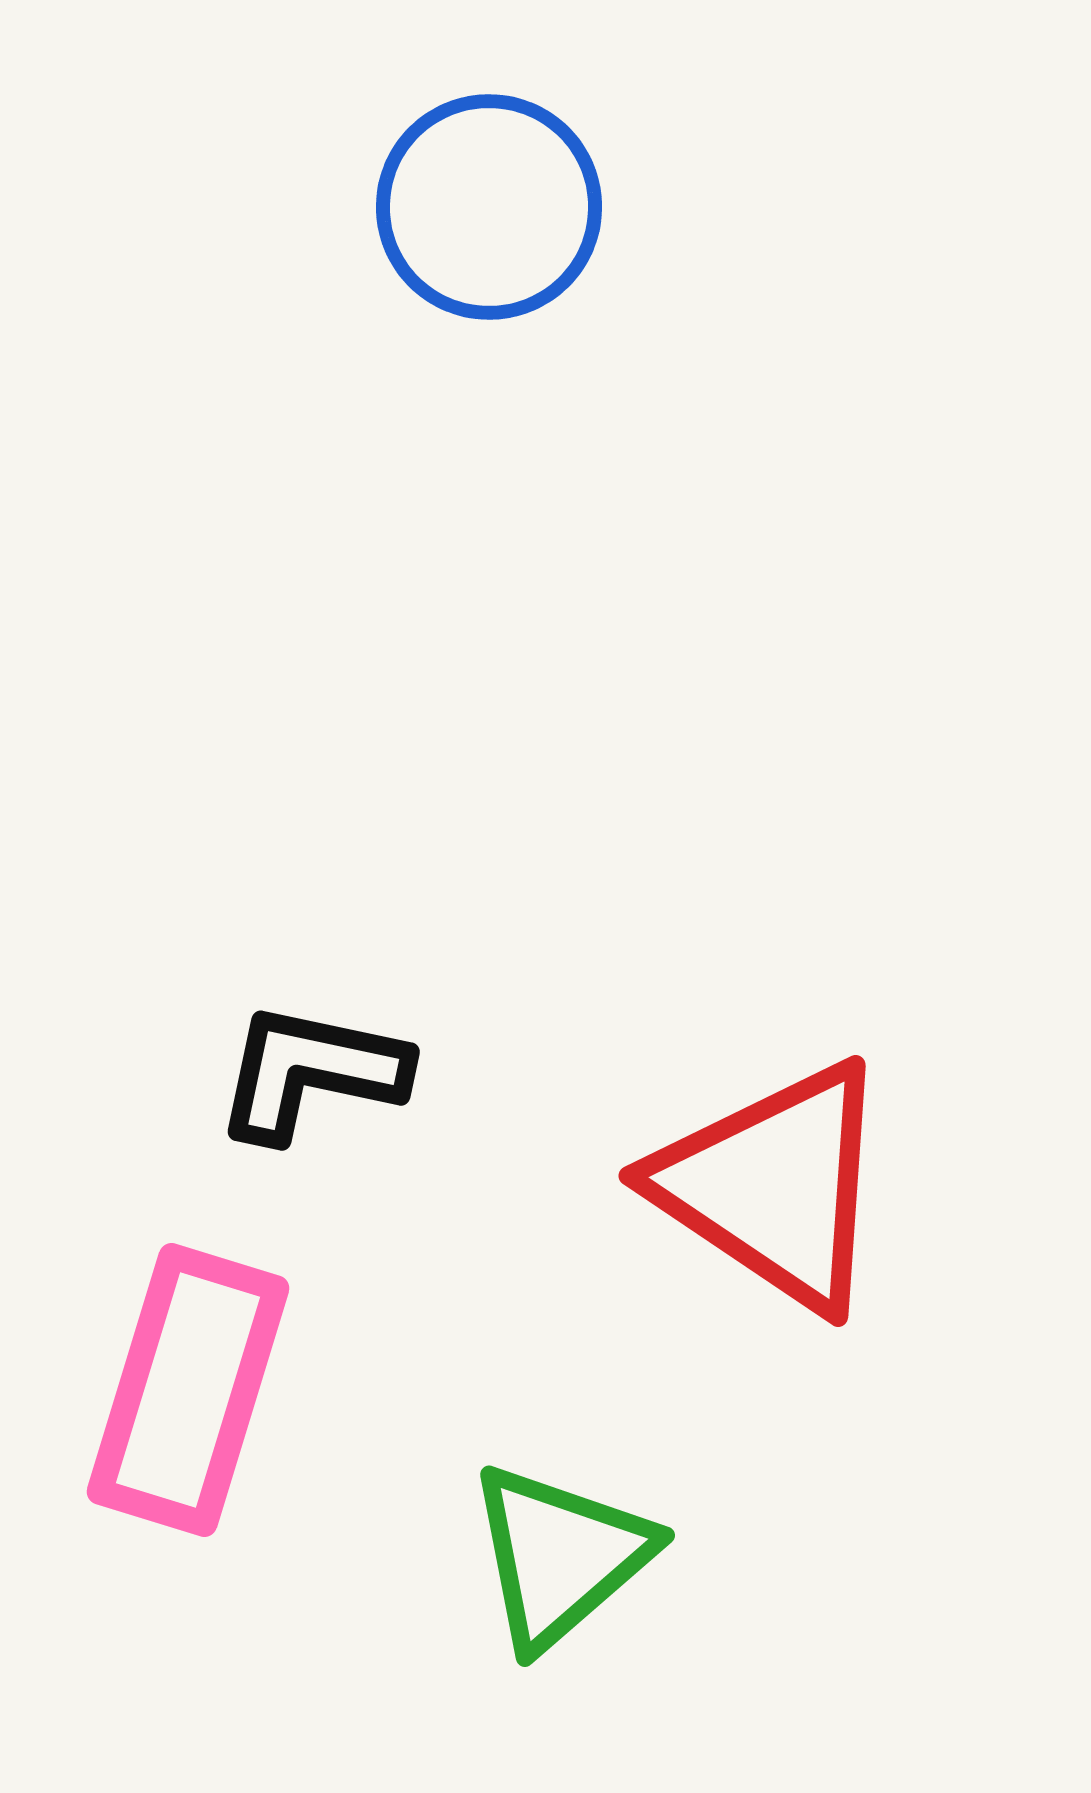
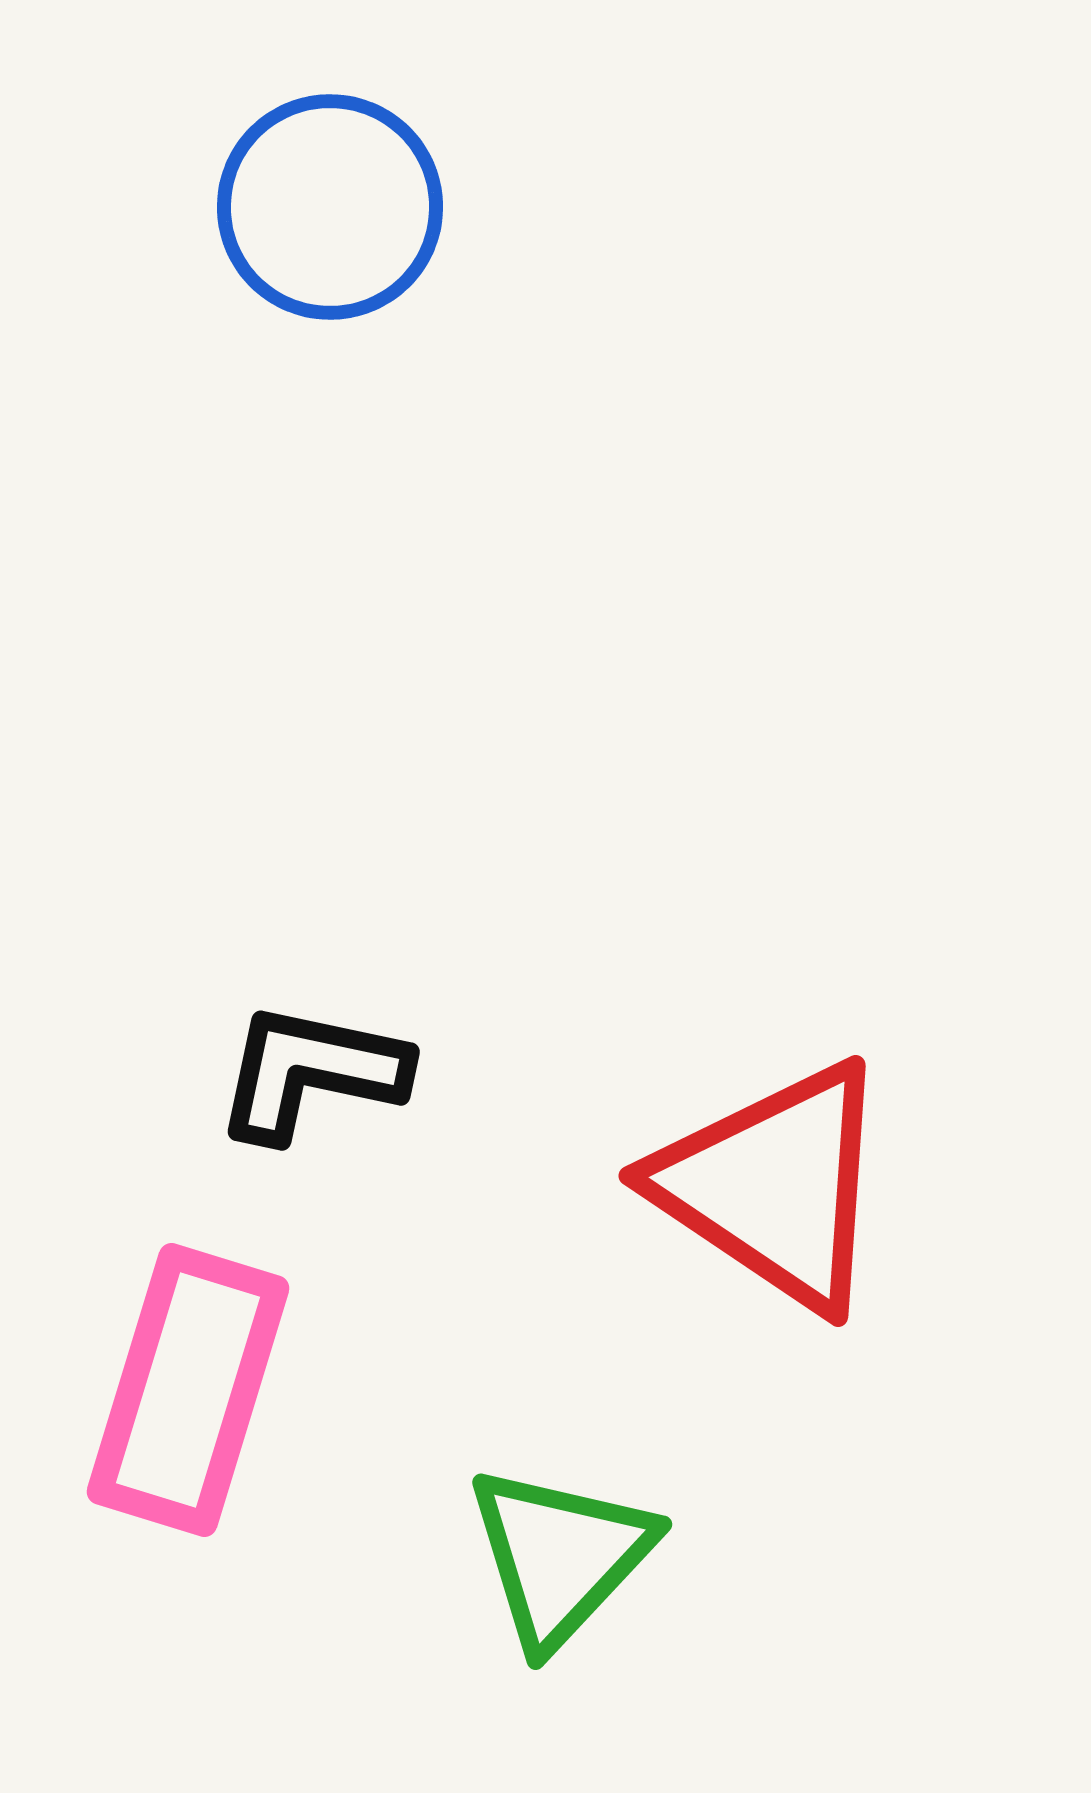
blue circle: moved 159 px left
green triangle: rotated 6 degrees counterclockwise
